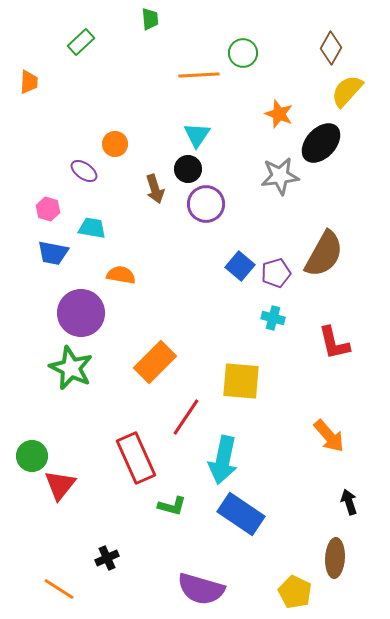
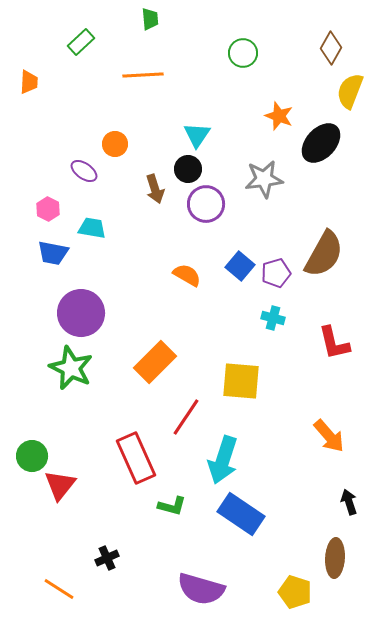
orange line at (199, 75): moved 56 px left
yellow semicircle at (347, 91): moved 3 px right; rotated 21 degrees counterclockwise
orange star at (279, 114): moved 2 px down
gray star at (280, 176): moved 16 px left, 3 px down
pink hexagon at (48, 209): rotated 10 degrees clockwise
orange semicircle at (121, 275): moved 66 px right; rotated 20 degrees clockwise
cyan arrow at (223, 460): rotated 6 degrees clockwise
yellow pentagon at (295, 592): rotated 8 degrees counterclockwise
